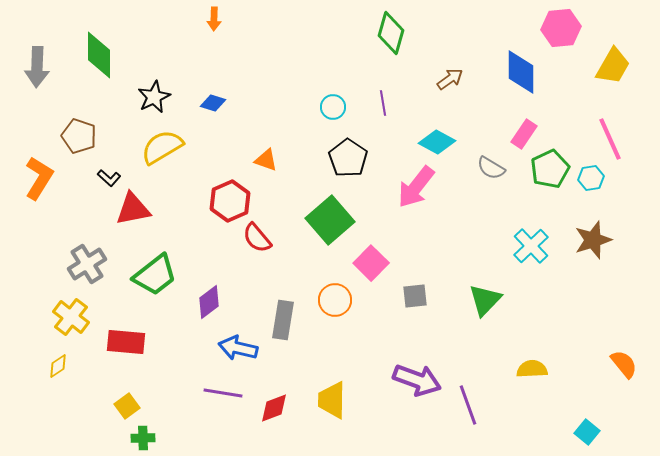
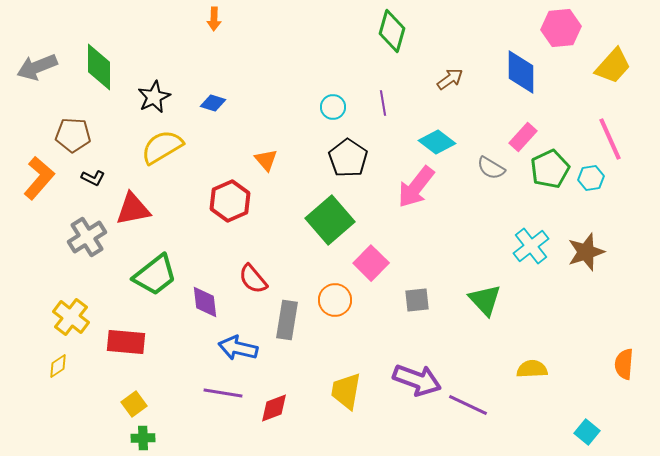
green diamond at (391, 33): moved 1 px right, 2 px up
green diamond at (99, 55): moved 12 px down
yellow trapezoid at (613, 66): rotated 12 degrees clockwise
gray arrow at (37, 67): rotated 66 degrees clockwise
pink rectangle at (524, 134): moved 1 px left, 3 px down; rotated 8 degrees clockwise
brown pentagon at (79, 136): moved 6 px left, 1 px up; rotated 16 degrees counterclockwise
cyan diamond at (437, 142): rotated 9 degrees clockwise
orange triangle at (266, 160): rotated 30 degrees clockwise
orange L-shape at (39, 178): rotated 9 degrees clockwise
black L-shape at (109, 178): moved 16 px left; rotated 15 degrees counterclockwise
red semicircle at (257, 238): moved 4 px left, 41 px down
brown star at (593, 240): moved 7 px left, 12 px down
cyan cross at (531, 246): rotated 6 degrees clockwise
gray cross at (87, 264): moved 27 px up
gray square at (415, 296): moved 2 px right, 4 px down
green triangle at (485, 300): rotated 27 degrees counterclockwise
purple diamond at (209, 302): moved 4 px left; rotated 60 degrees counterclockwise
gray rectangle at (283, 320): moved 4 px right
orange semicircle at (624, 364): rotated 136 degrees counterclockwise
yellow trapezoid at (332, 400): moved 14 px right, 9 px up; rotated 9 degrees clockwise
purple line at (468, 405): rotated 45 degrees counterclockwise
yellow square at (127, 406): moved 7 px right, 2 px up
